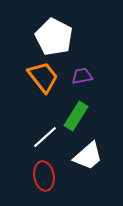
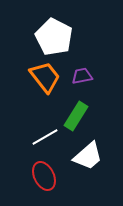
orange trapezoid: moved 2 px right
white line: rotated 12 degrees clockwise
red ellipse: rotated 16 degrees counterclockwise
